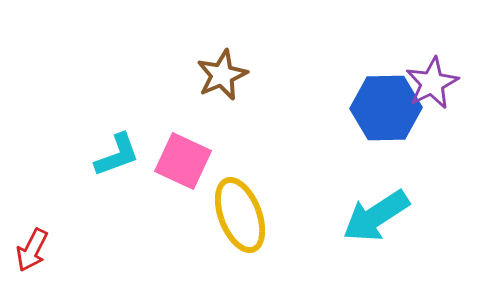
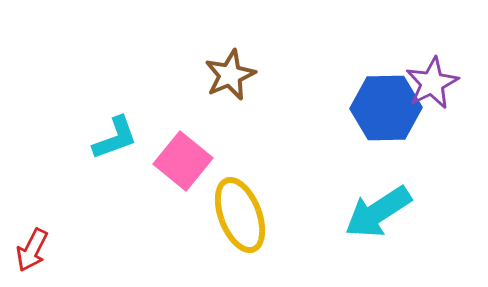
brown star: moved 8 px right
cyan L-shape: moved 2 px left, 17 px up
pink square: rotated 14 degrees clockwise
cyan arrow: moved 2 px right, 4 px up
